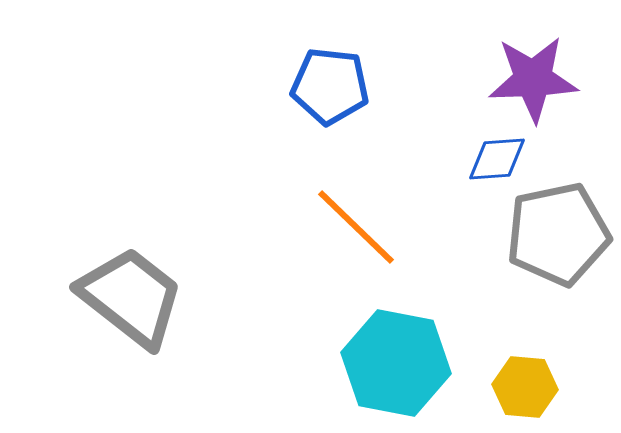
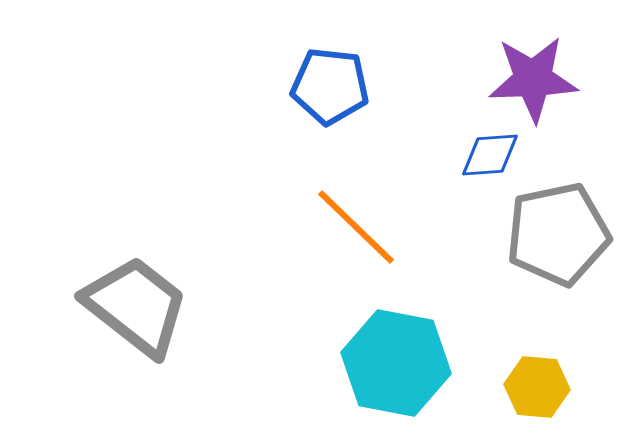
blue diamond: moved 7 px left, 4 px up
gray trapezoid: moved 5 px right, 9 px down
yellow hexagon: moved 12 px right
